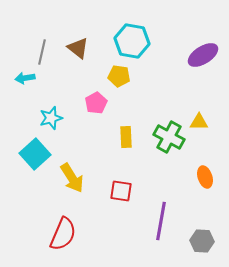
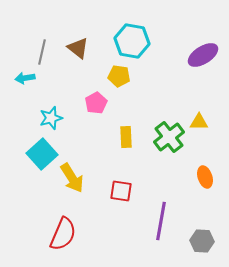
green cross: rotated 24 degrees clockwise
cyan square: moved 7 px right
